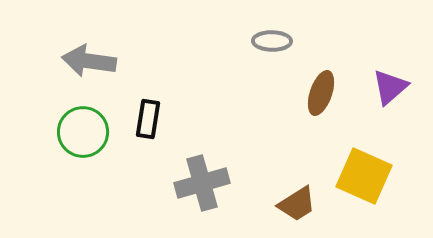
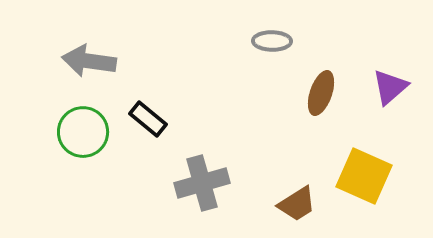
black rectangle: rotated 60 degrees counterclockwise
